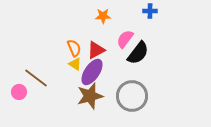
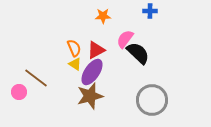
black semicircle: rotated 85 degrees counterclockwise
gray circle: moved 20 px right, 4 px down
